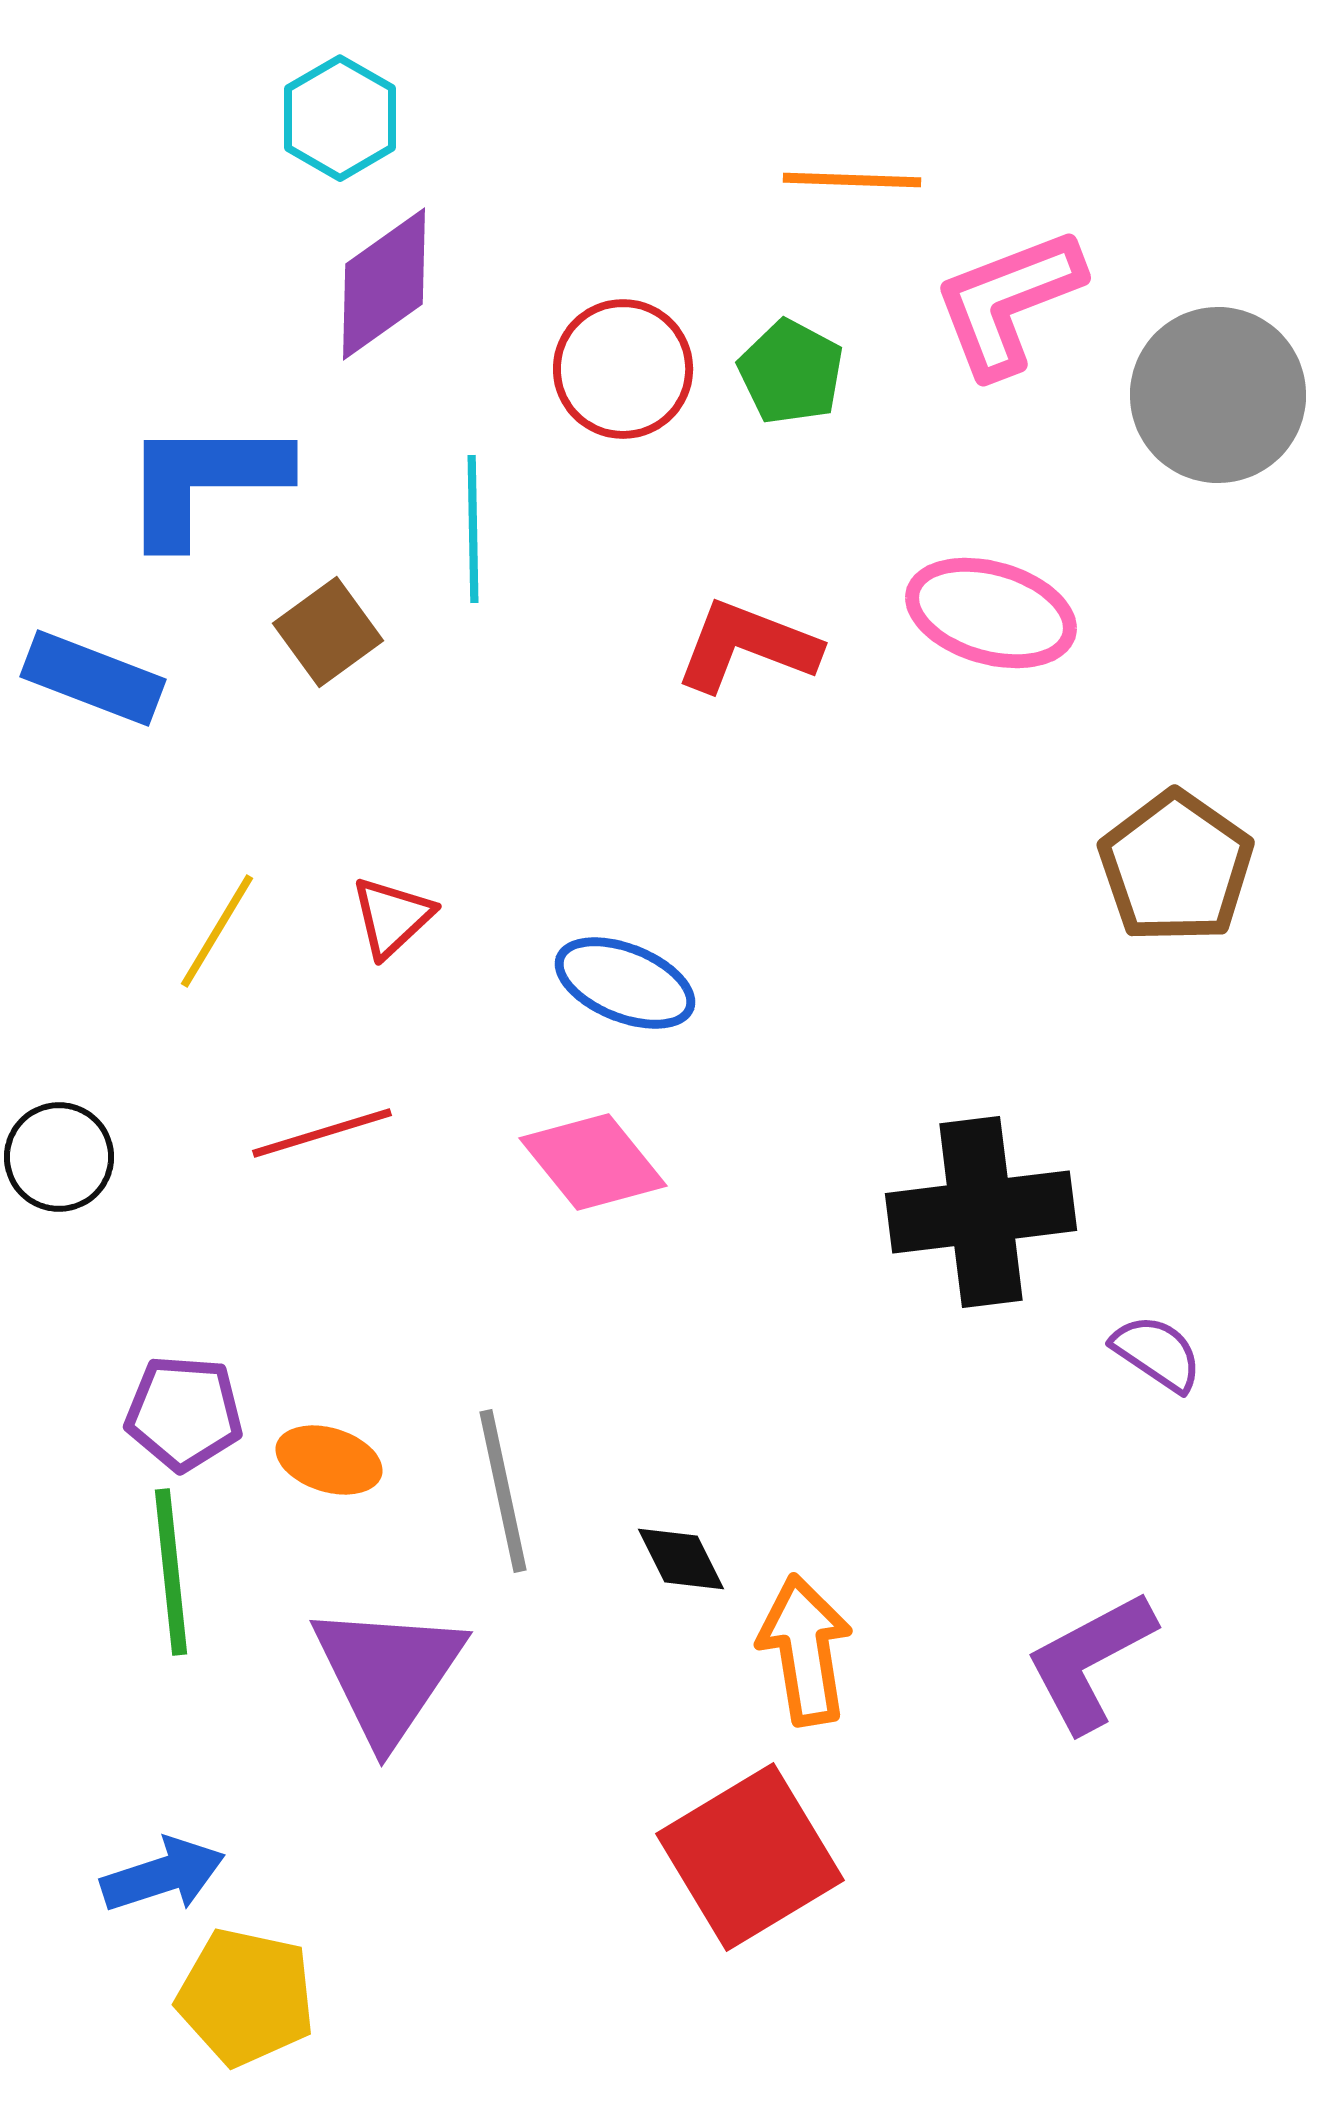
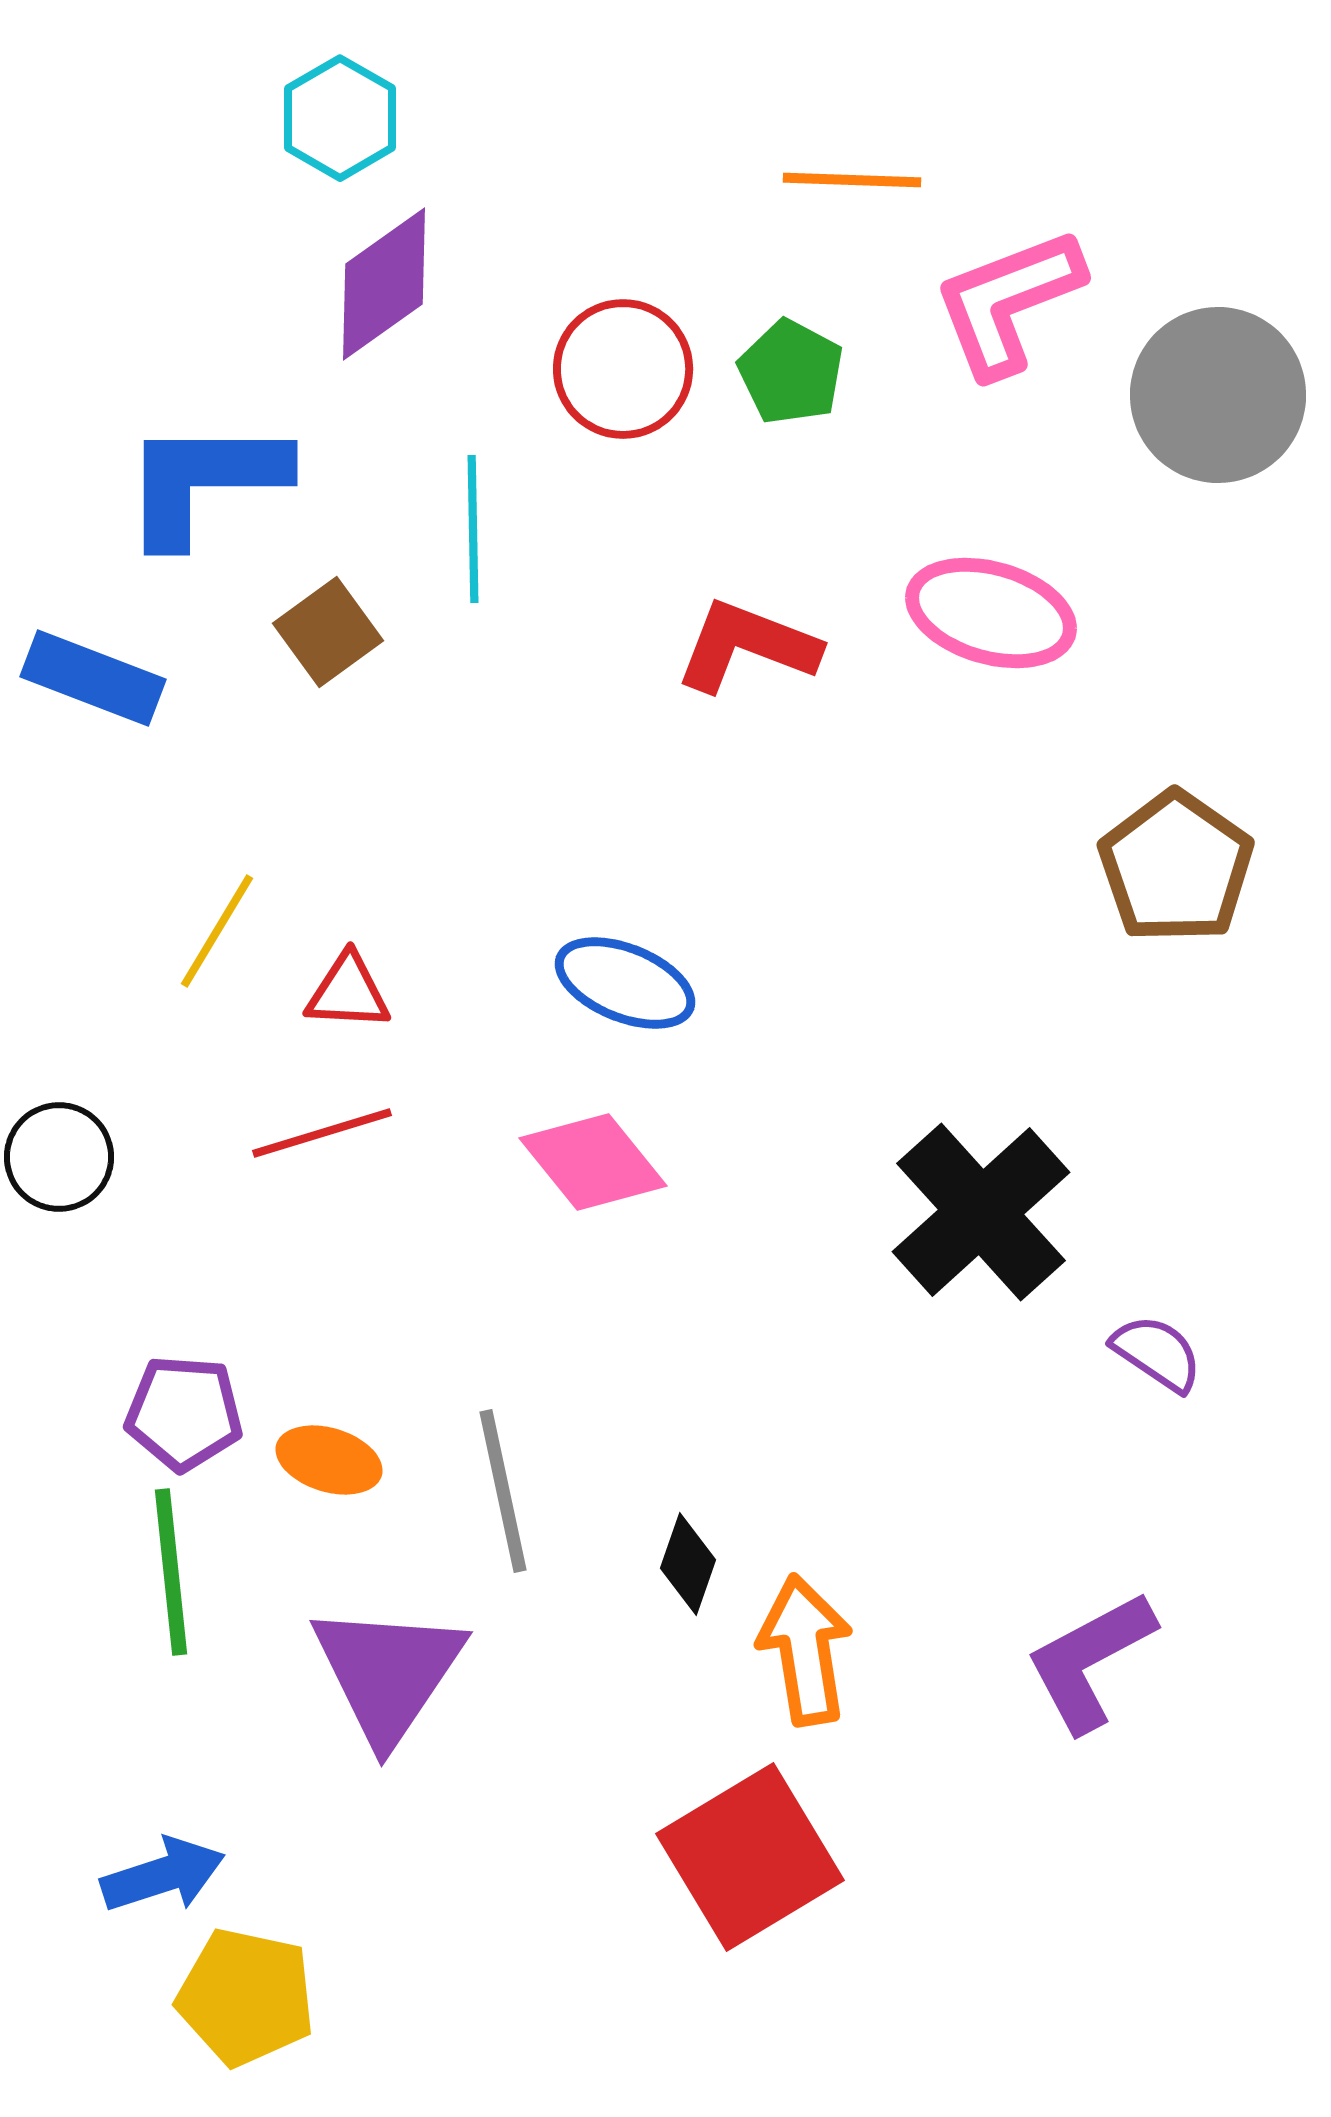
red triangle: moved 44 px left, 75 px down; rotated 46 degrees clockwise
black cross: rotated 35 degrees counterclockwise
black diamond: moved 7 px right, 5 px down; rotated 46 degrees clockwise
